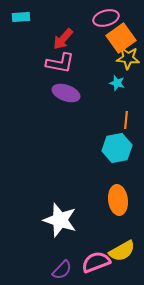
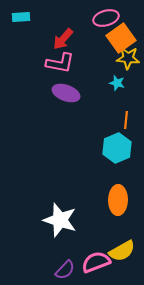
cyan hexagon: rotated 12 degrees counterclockwise
orange ellipse: rotated 8 degrees clockwise
purple semicircle: moved 3 px right
